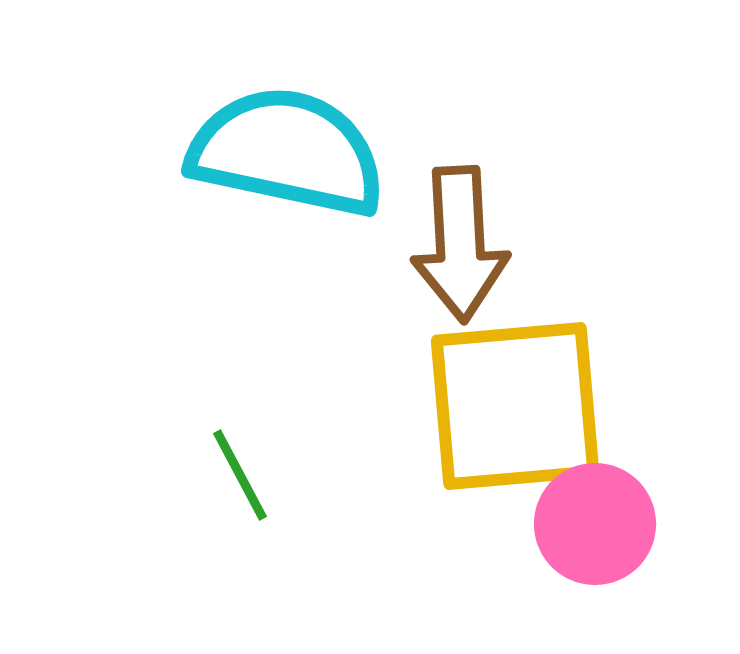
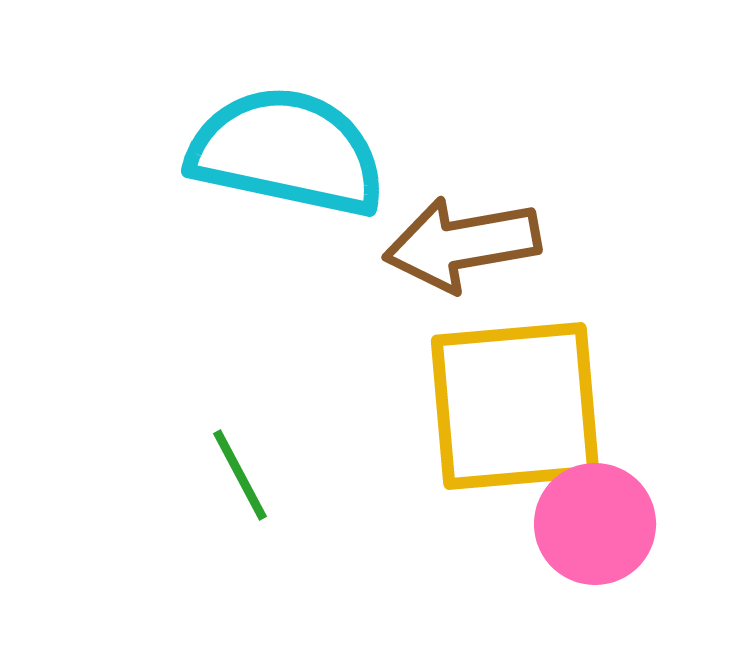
brown arrow: moved 2 px right; rotated 83 degrees clockwise
